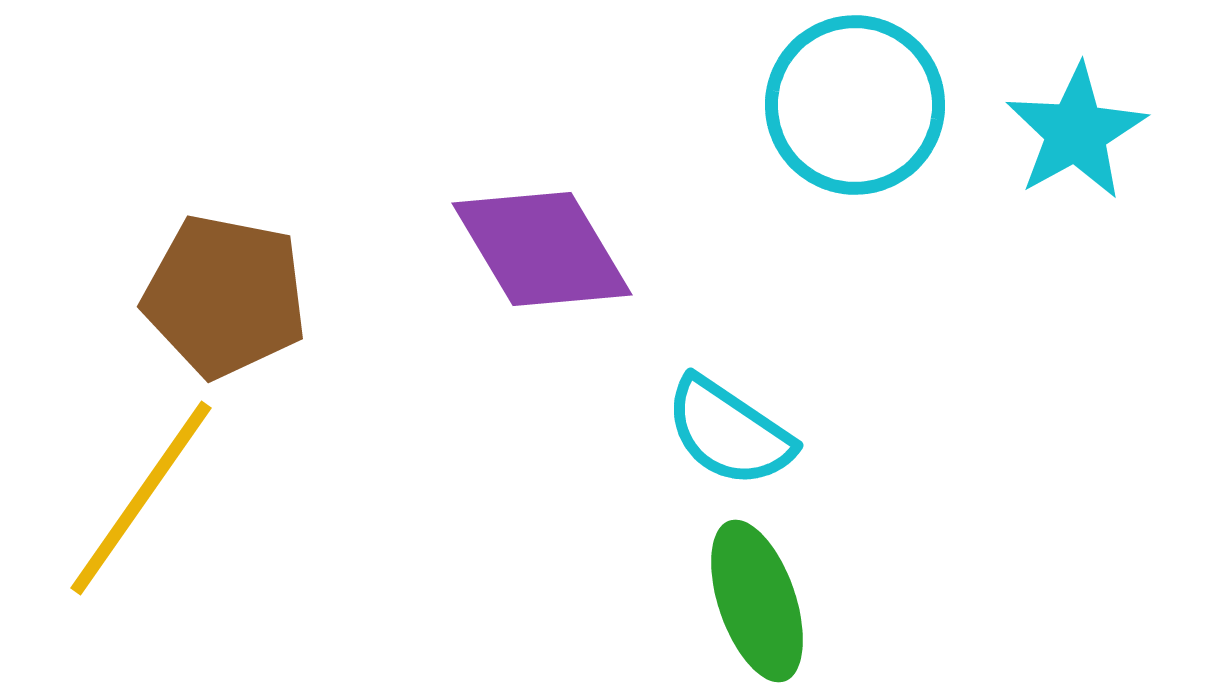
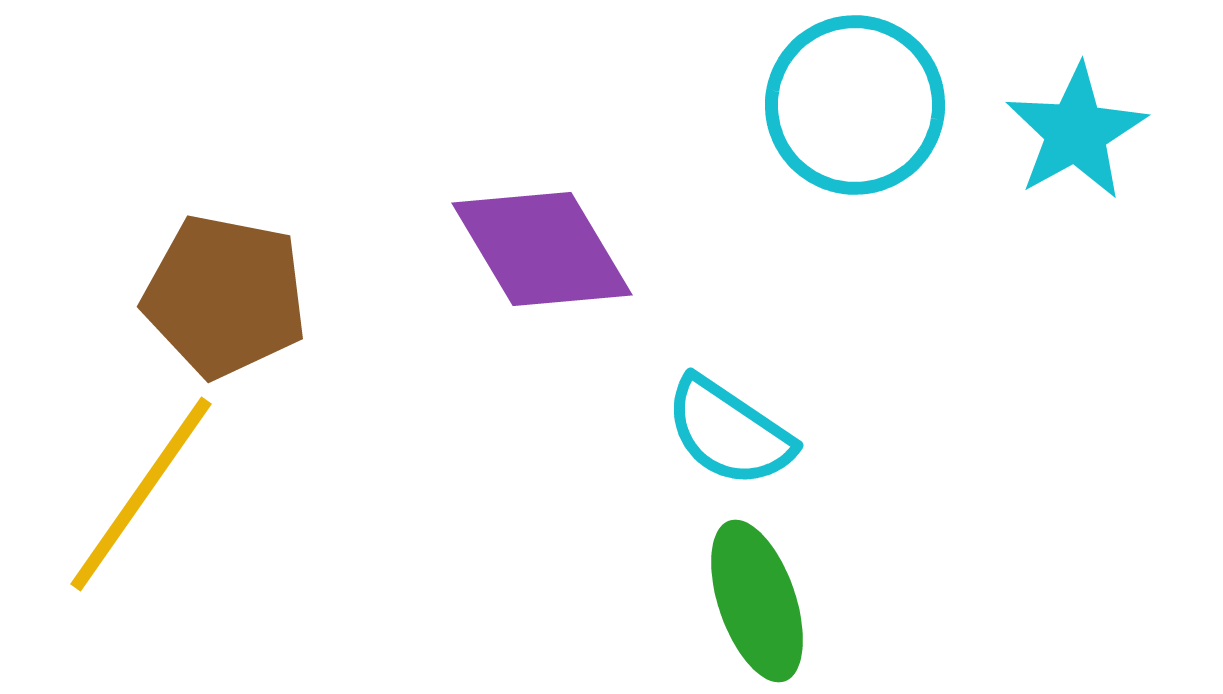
yellow line: moved 4 px up
